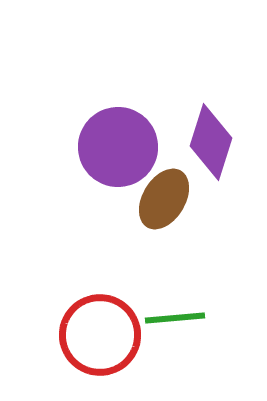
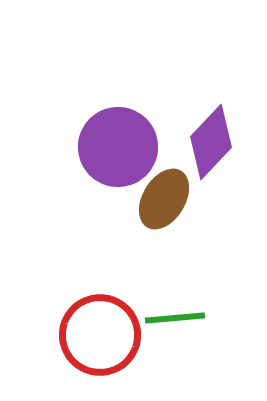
purple diamond: rotated 26 degrees clockwise
